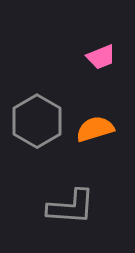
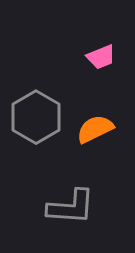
gray hexagon: moved 1 px left, 4 px up
orange semicircle: rotated 9 degrees counterclockwise
